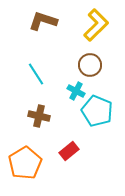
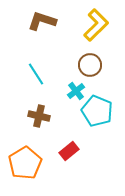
brown L-shape: moved 1 px left
cyan cross: rotated 24 degrees clockwise
